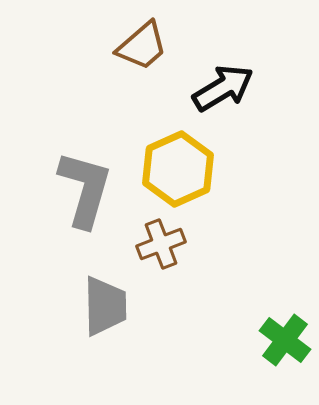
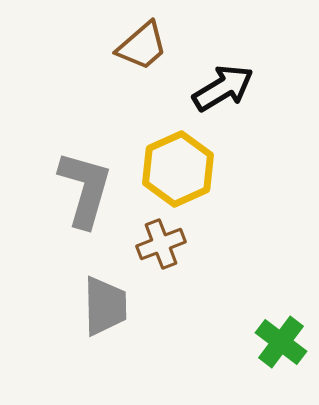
green cross: moved 4 px left, 2 px down
